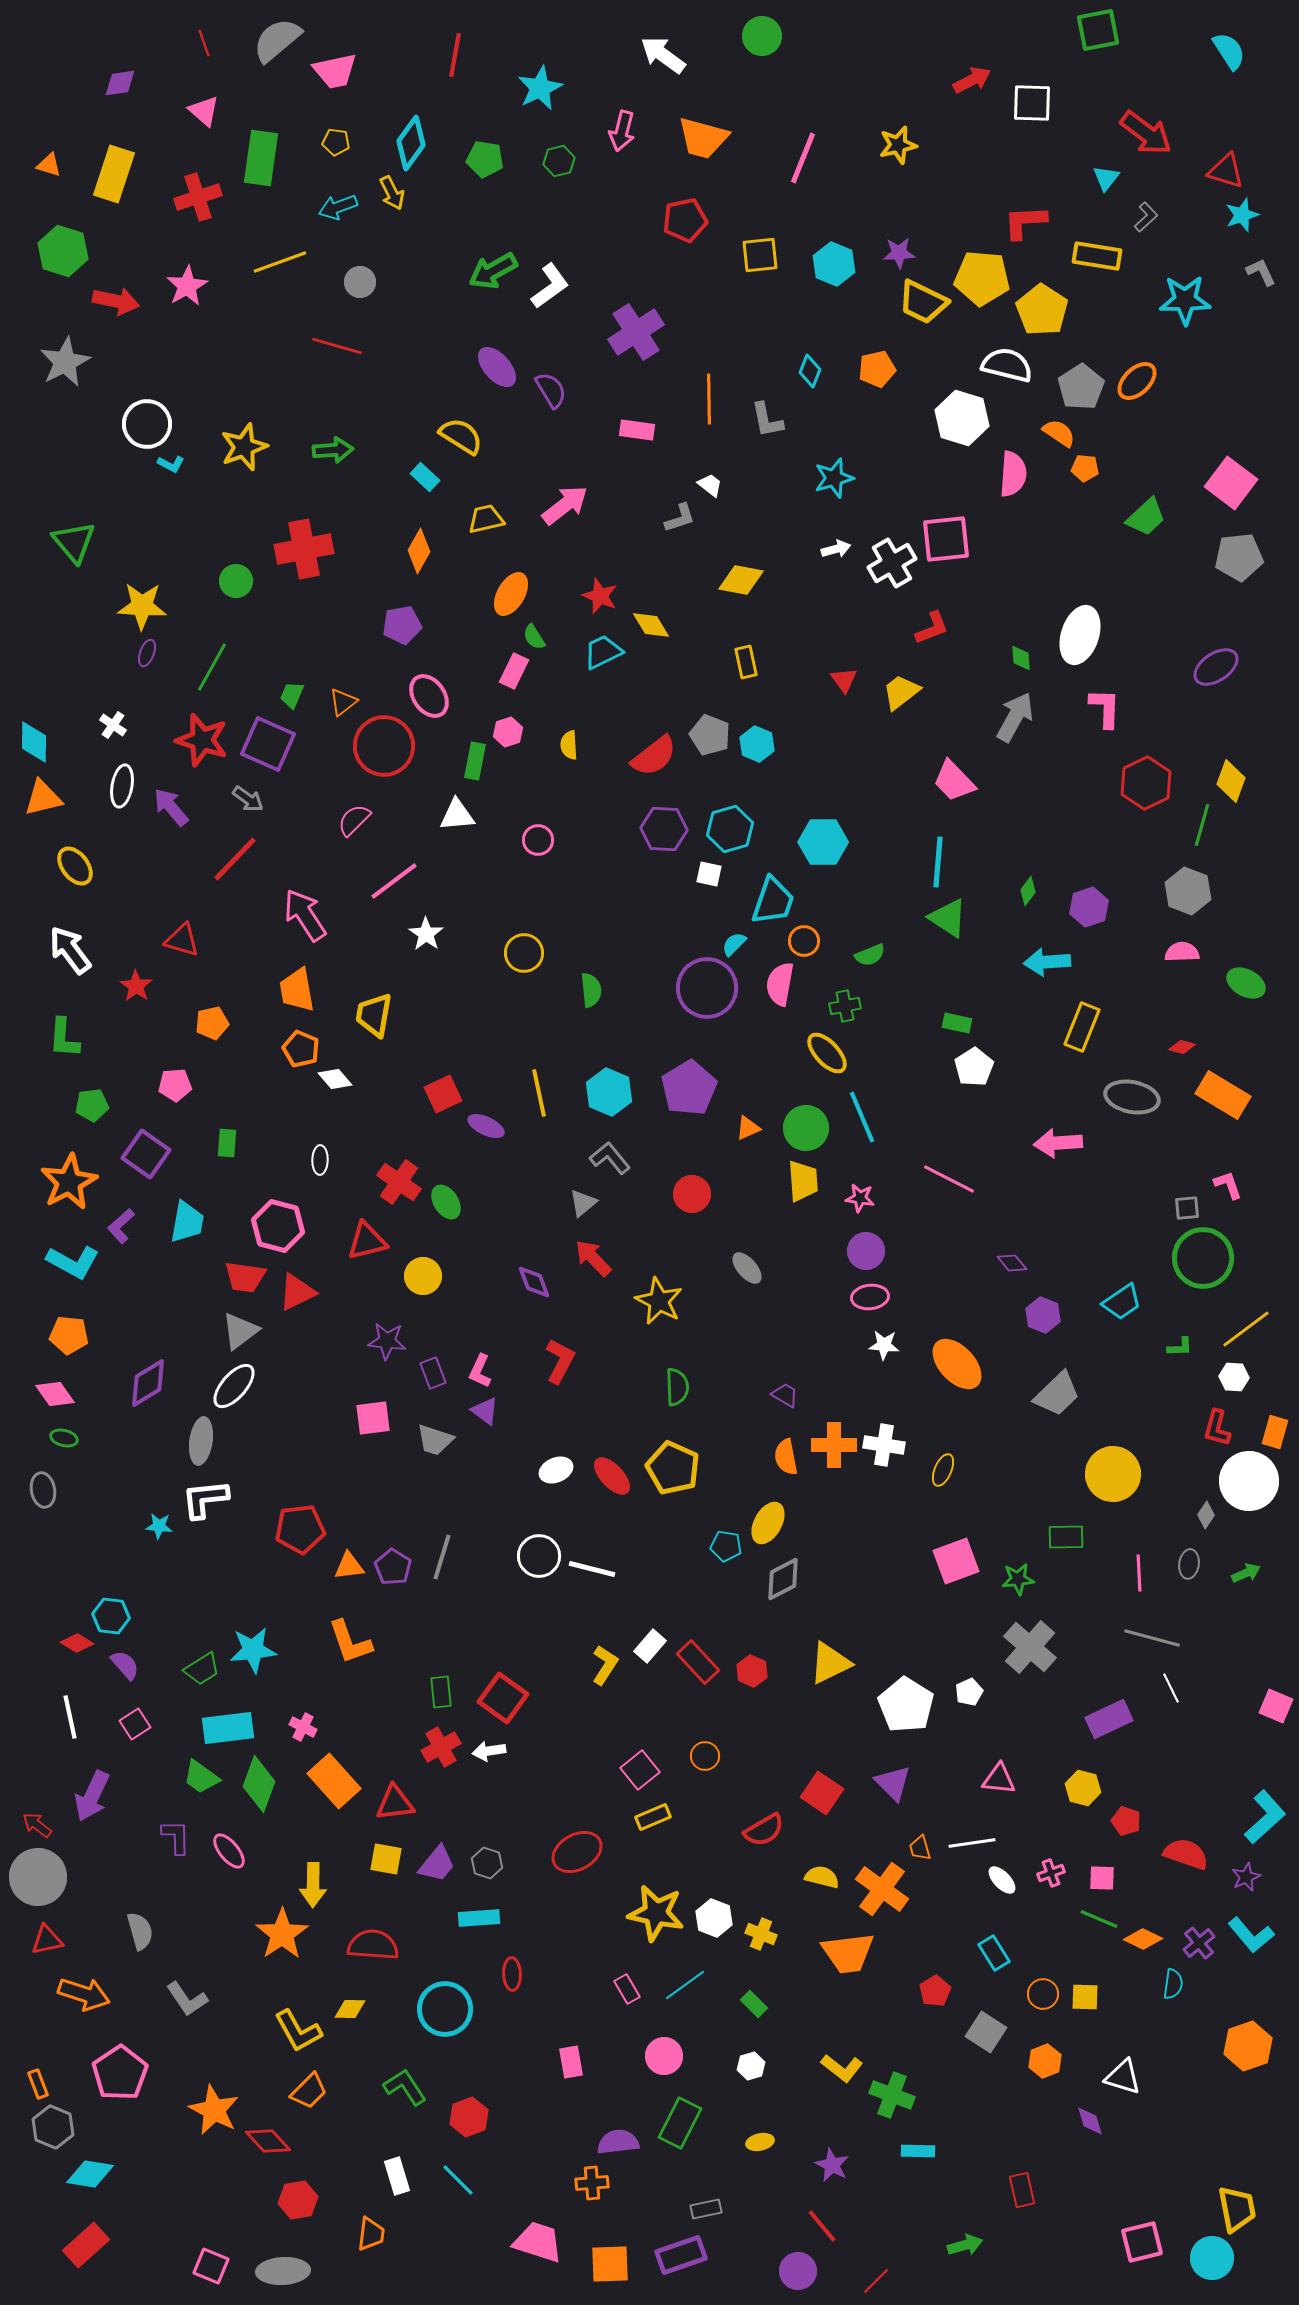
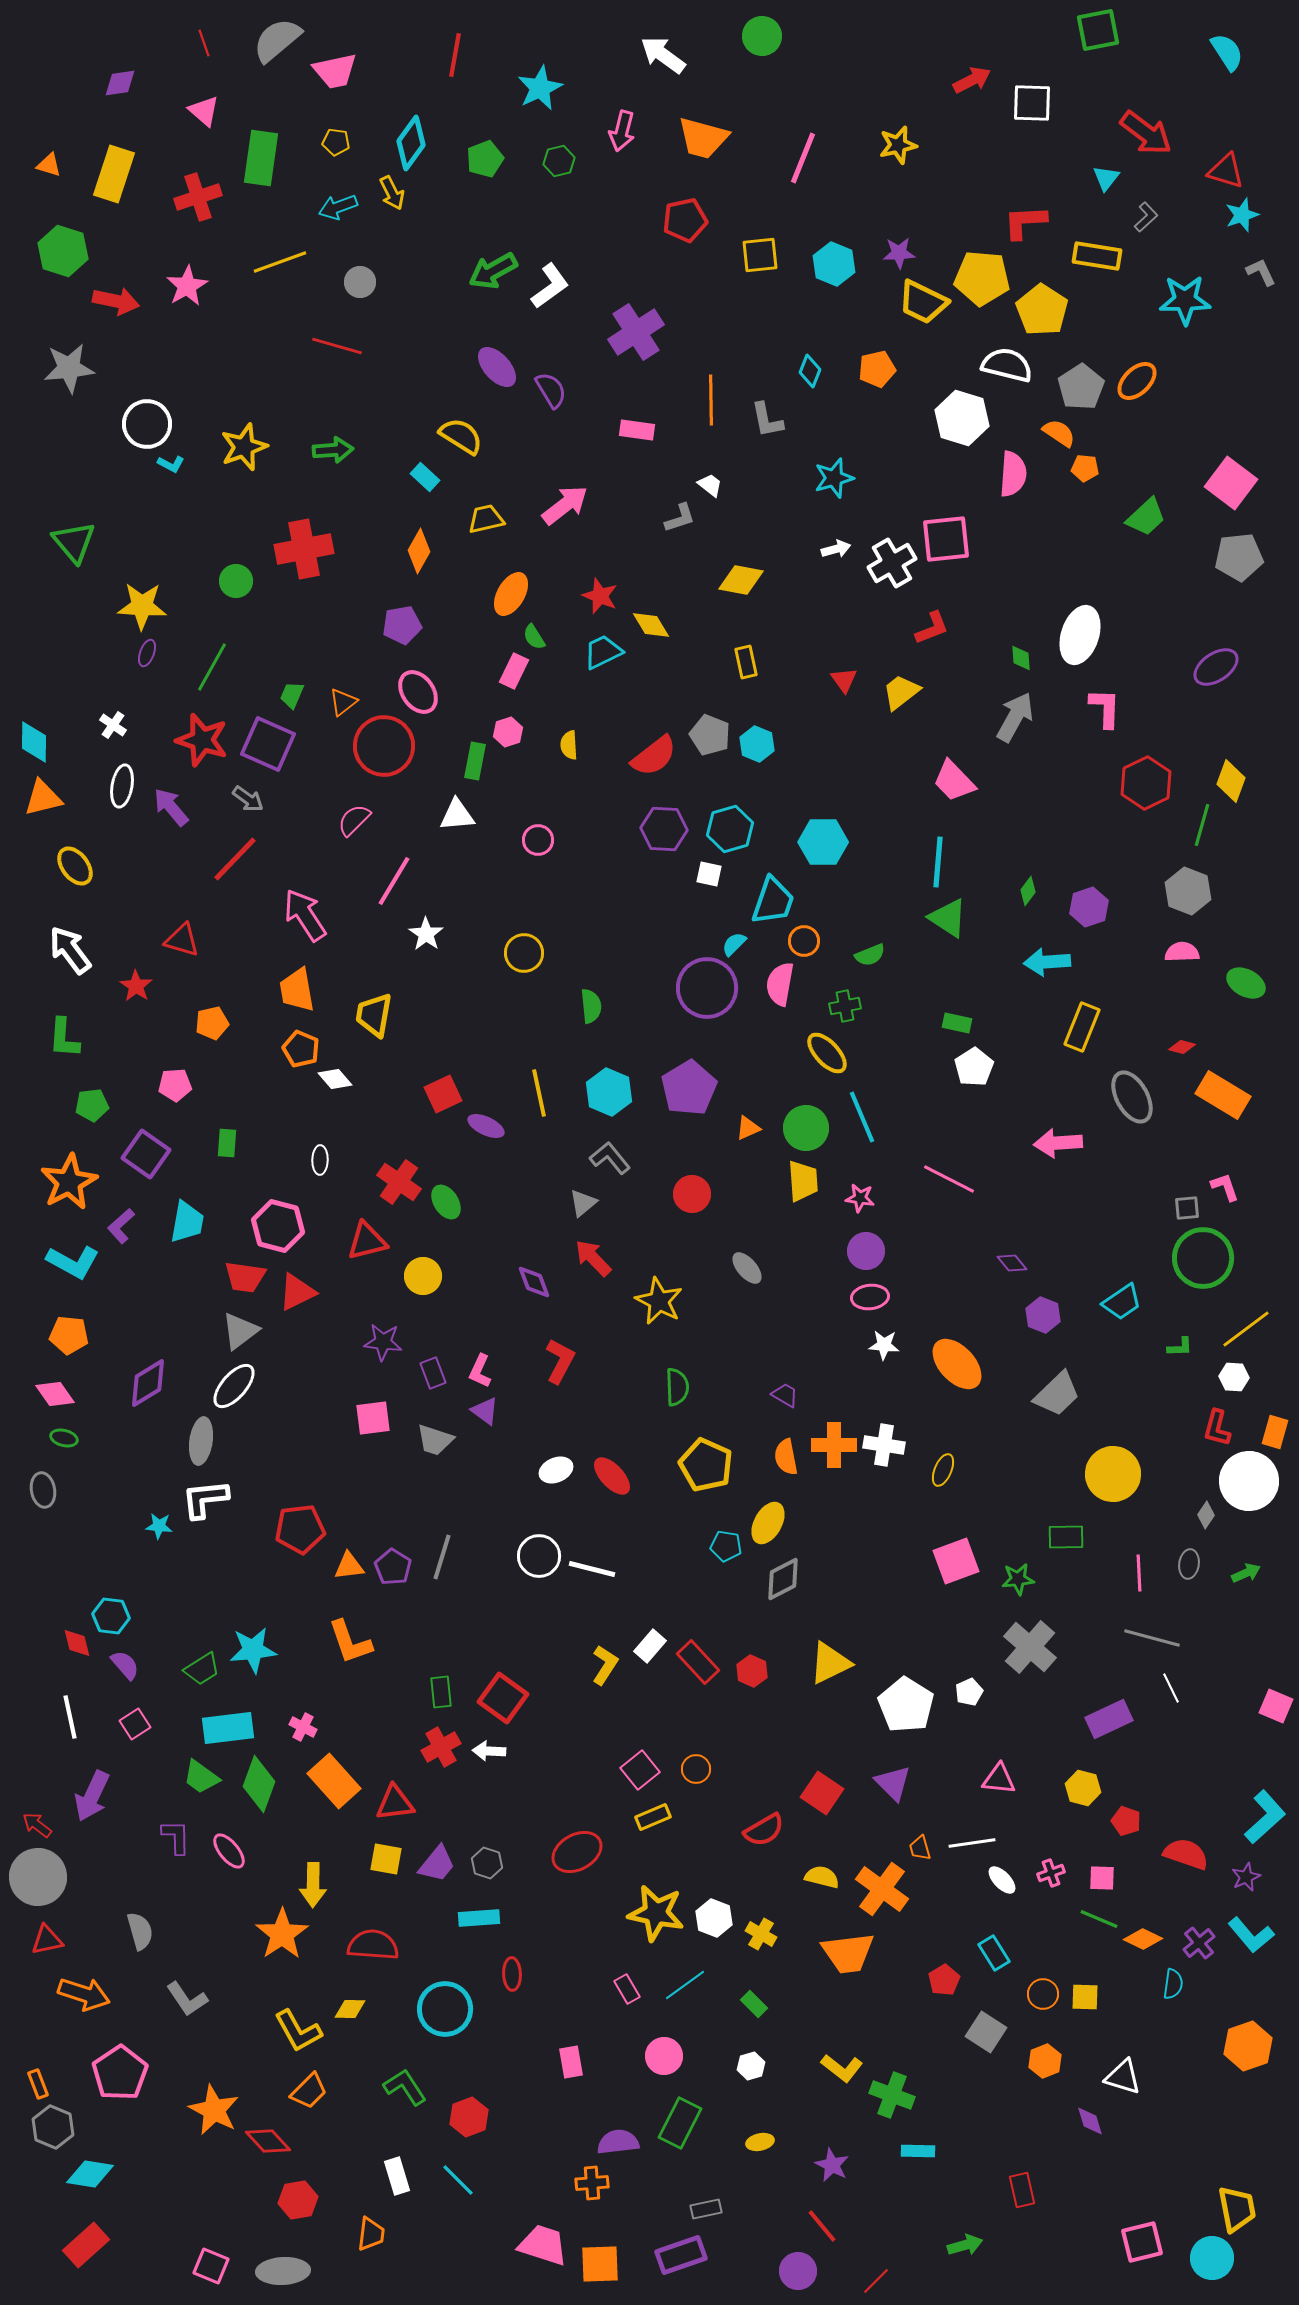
cyan semicircle at (1229, 51): moved 2 px left, 1 px down
green pentagon at (485, 159): rotated 30 degrees counterclockwise
gray star at (65, 362): moved 4 px right, 6 px down; rotated 21 degrees clockwise
orange line at (709, 399): moved 2 px right, 1 px down
pink ellipse at (429, 696): moved 11 px left, 4 px up
pink line at (394, 881): rotated 22 degrees counterclockwise
green semicircle at (591, 990): moved 16 px down
gray ellipse at (1132, 1097): rotated 50 degrees clockwise
pink L-shape at (1228, 1185): moved 3 px left, 2 px down
purple star at (387, 1341): moved 4 px left, 1 px down
yellow pentagon at (673, 1468): moved 33 px right, 3 px up
red diamond at (77, 1643): rotated 44 degrees clockwise
white arrow at (489, 1751): rotated 12 degrees clockwise
orange circle at (705, 1756): moved 9 px left, 13 px down
yellow cross at (761, 1934): rotated 8 degrees clockwise
red pentagon at (935, 1991): moved 9 px right, 11 px up
pink trapezoid at (538, 2242): moved 5 px right, 3 px down
orange square at (610, 2264): moved 10 px left
